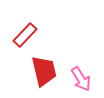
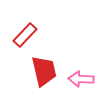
pink arrow: rotated 125 degrees clockwise
